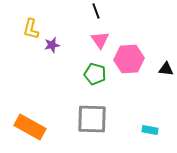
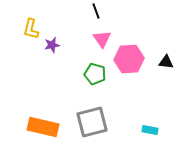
pink triangle: moved 2 px right, 1 px up
black triangle: moved 7 px up
gray square: moved 3 px down; rotated 16 degrees counterclockwise
orange rectangle: moved 13 px right; rotated 16 degrees counterclockwise
